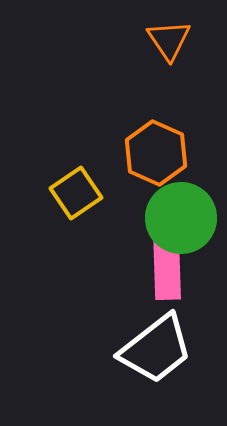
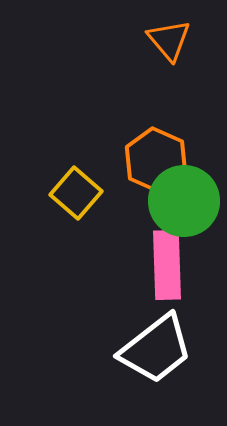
orange triangle: rotated 6 degrees counterclockwise
orange hexagon: moved 7 px down
yellow square: rotated 15 degrees counterclockwise
green circle: moved 3 px right, 17 px up
